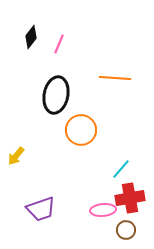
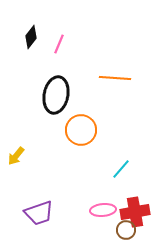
red cross: moved 5 px right, 14 px down
purple trapezoid: moved 2 px left, 4 px down
